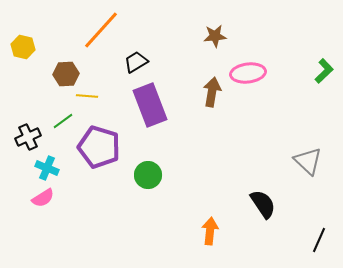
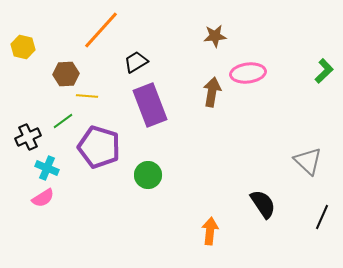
black line: moved 3 px right, 23 px up
